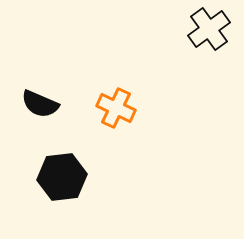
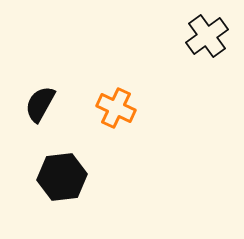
black cross: moved 2 px left, 7 px down
black semicircle: rotated 96 degrees clockwise
